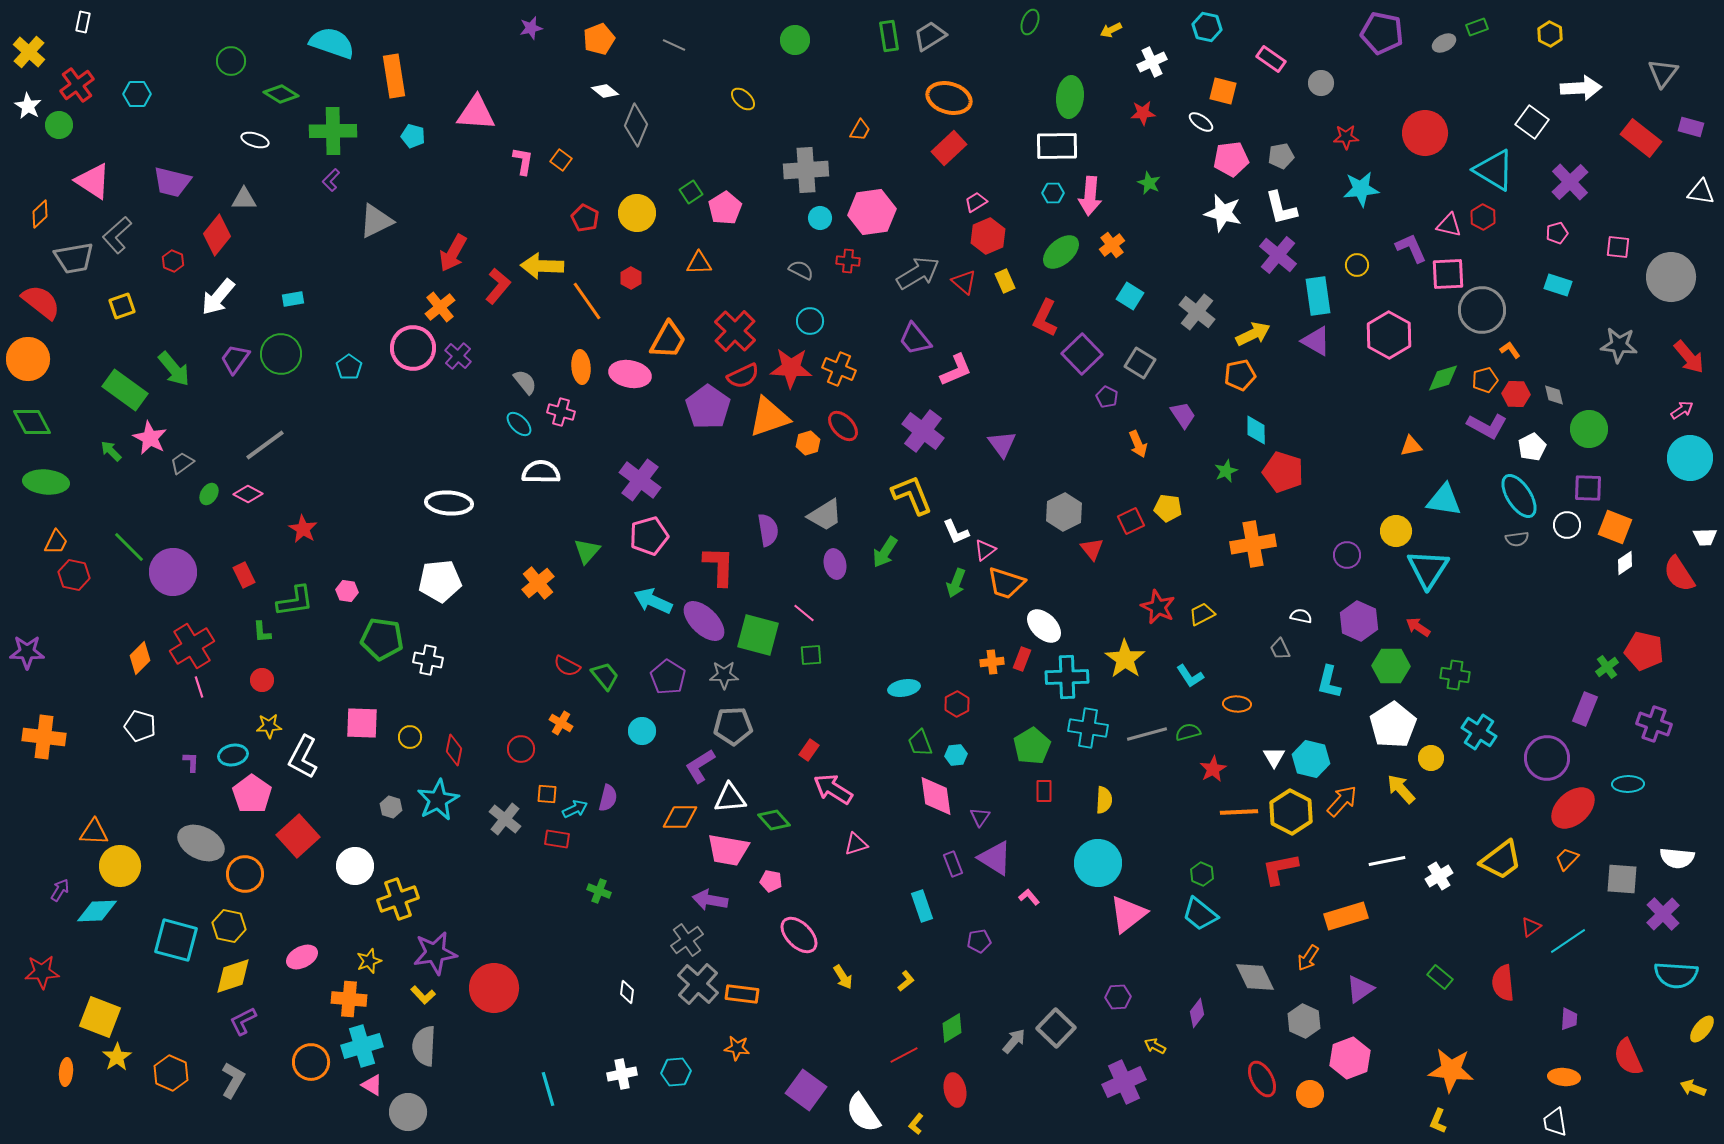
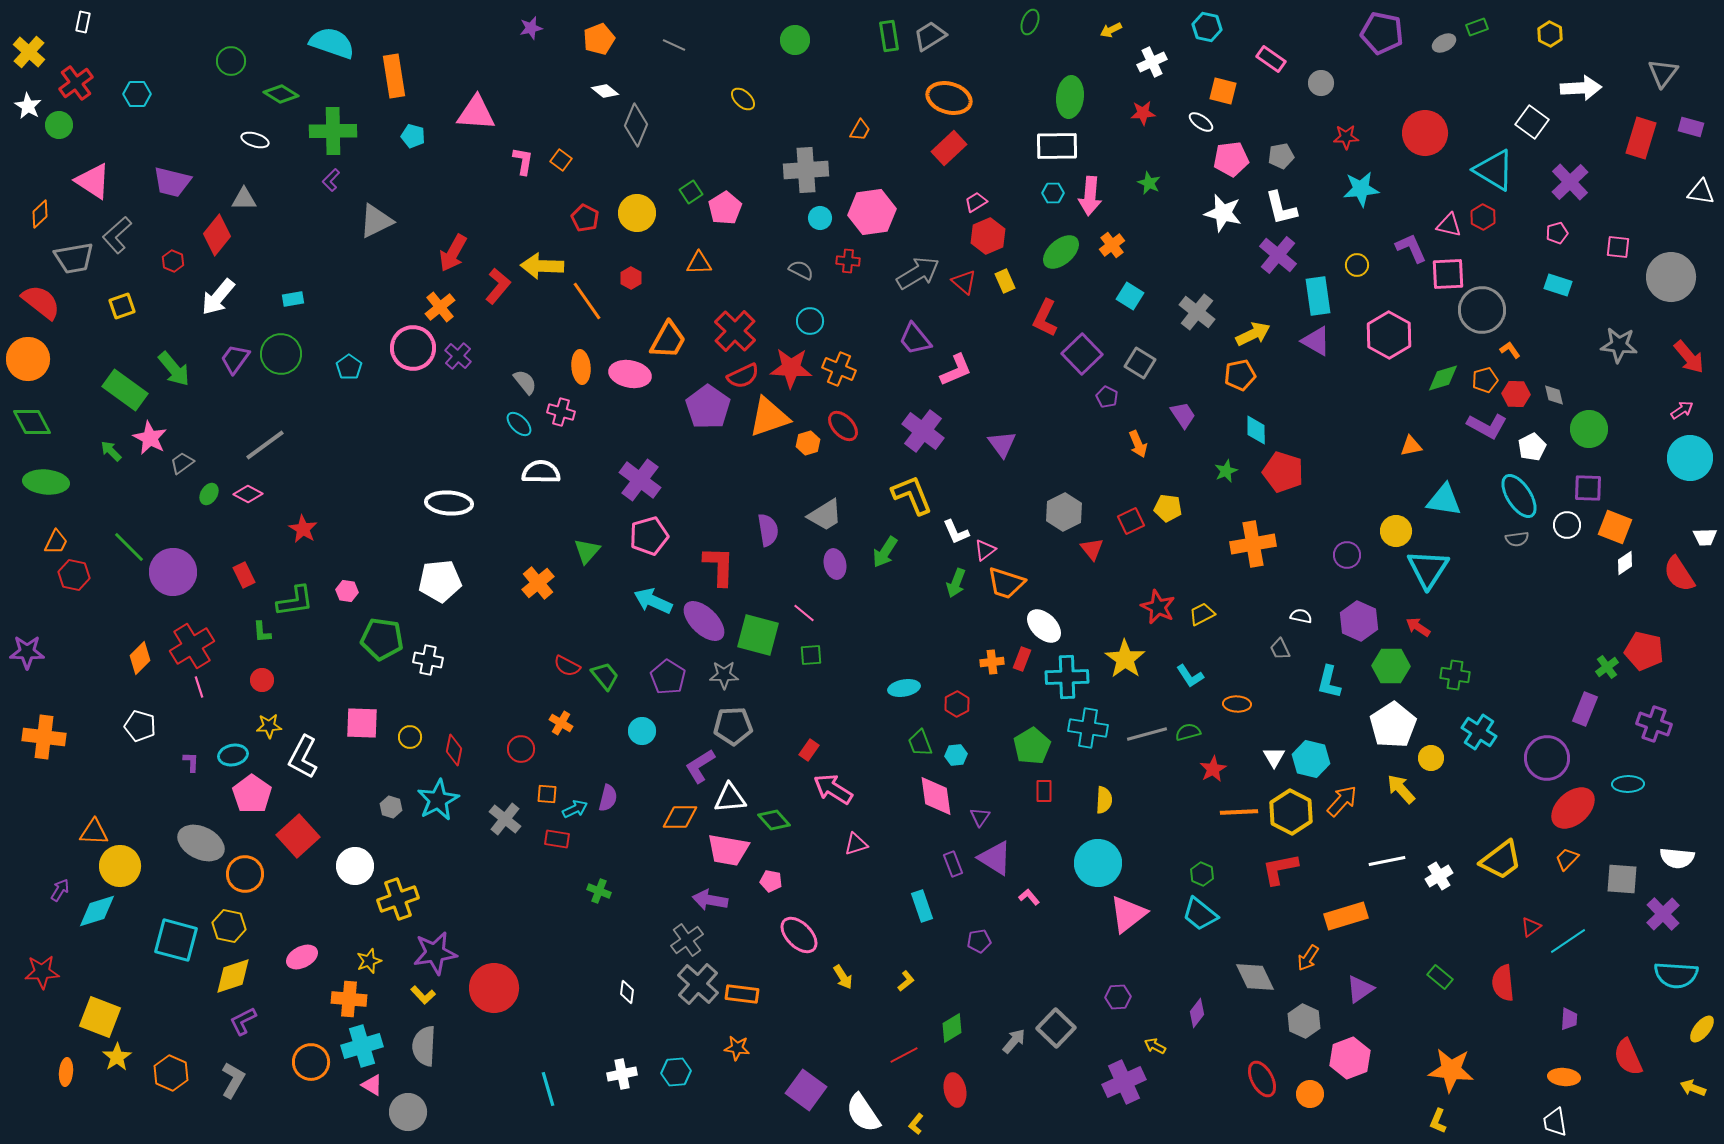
red cross at (77, 85): moved 1 px left, 2 px up
red rectangle at (1641, 138): rotated 69 degrees clockwise
cyan diamond at (97, 911): rotated 15 degrees counterclockwise
